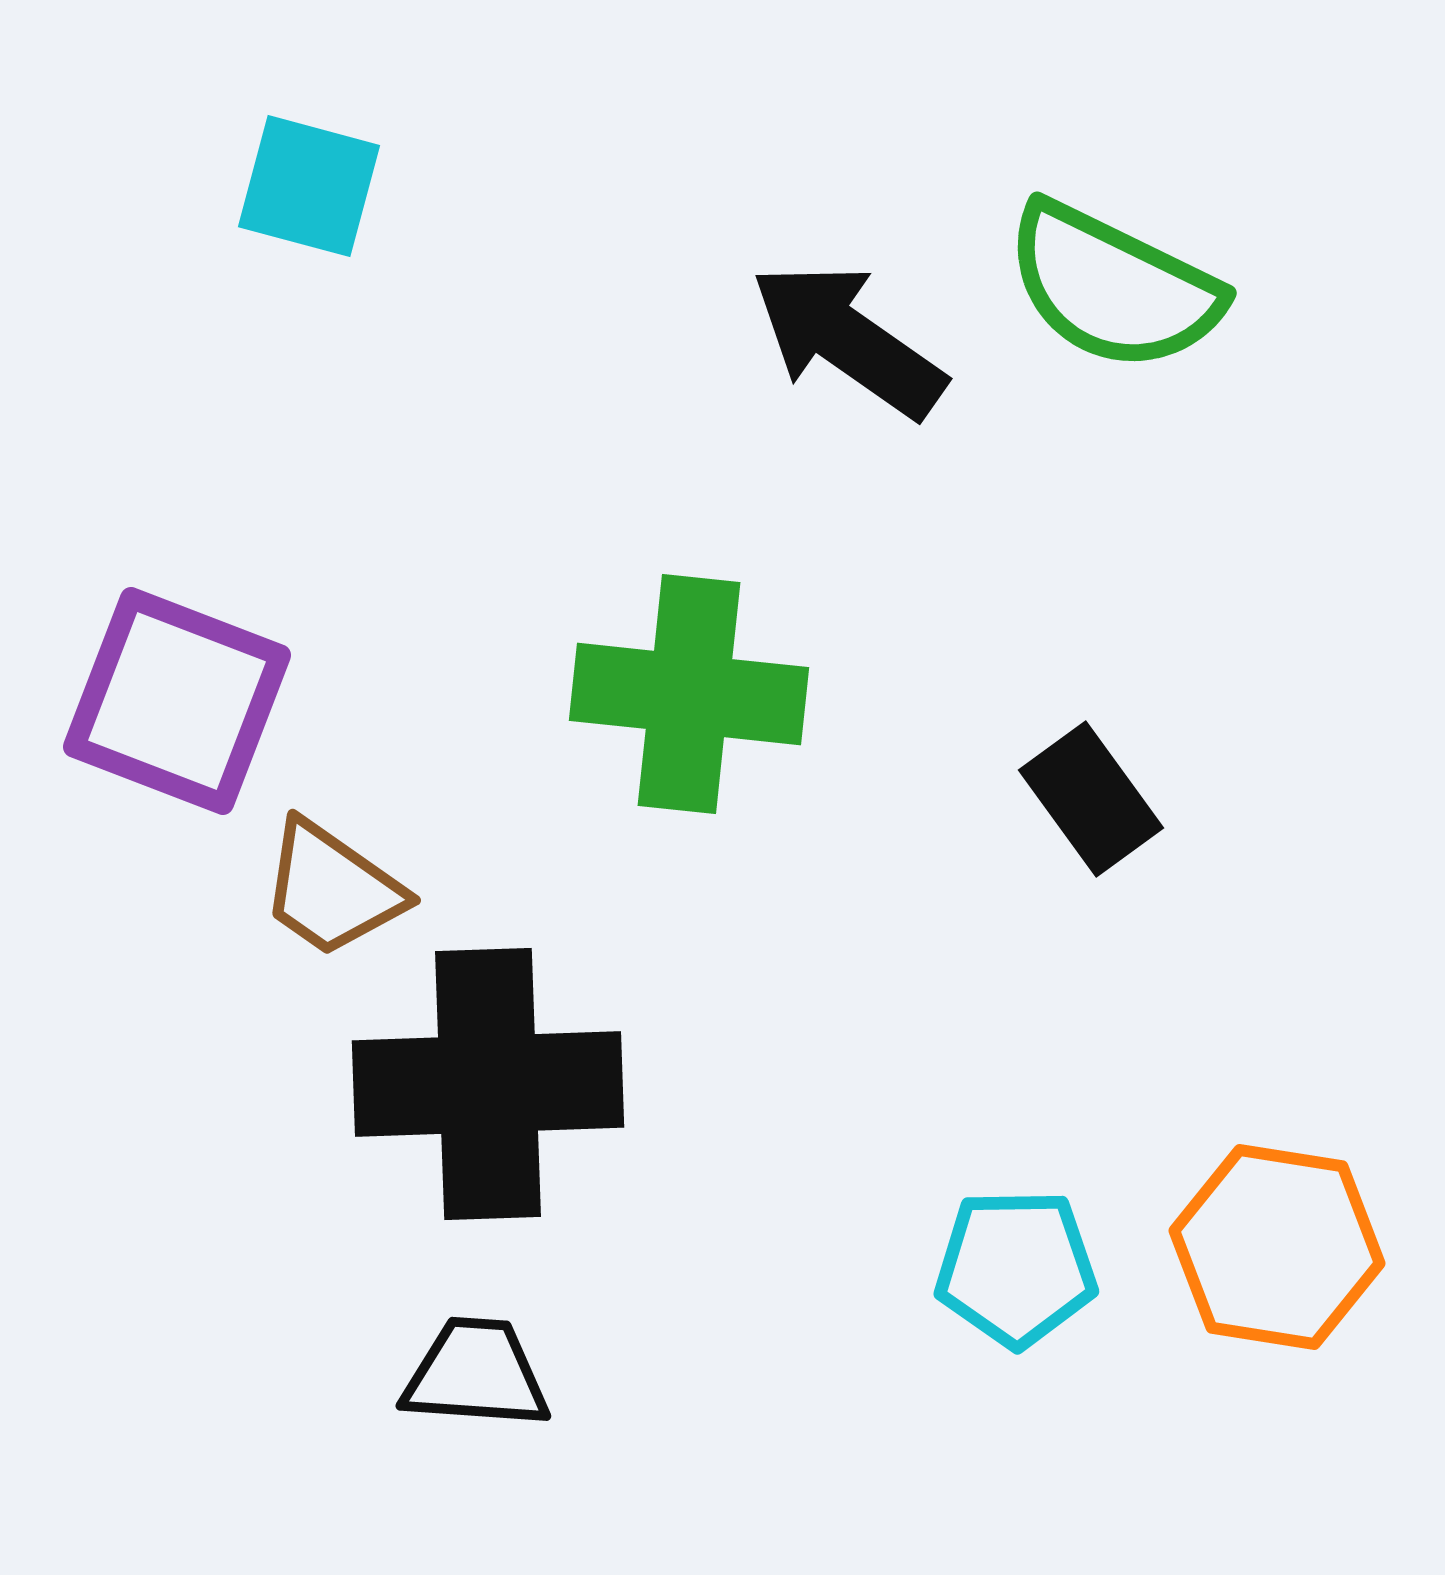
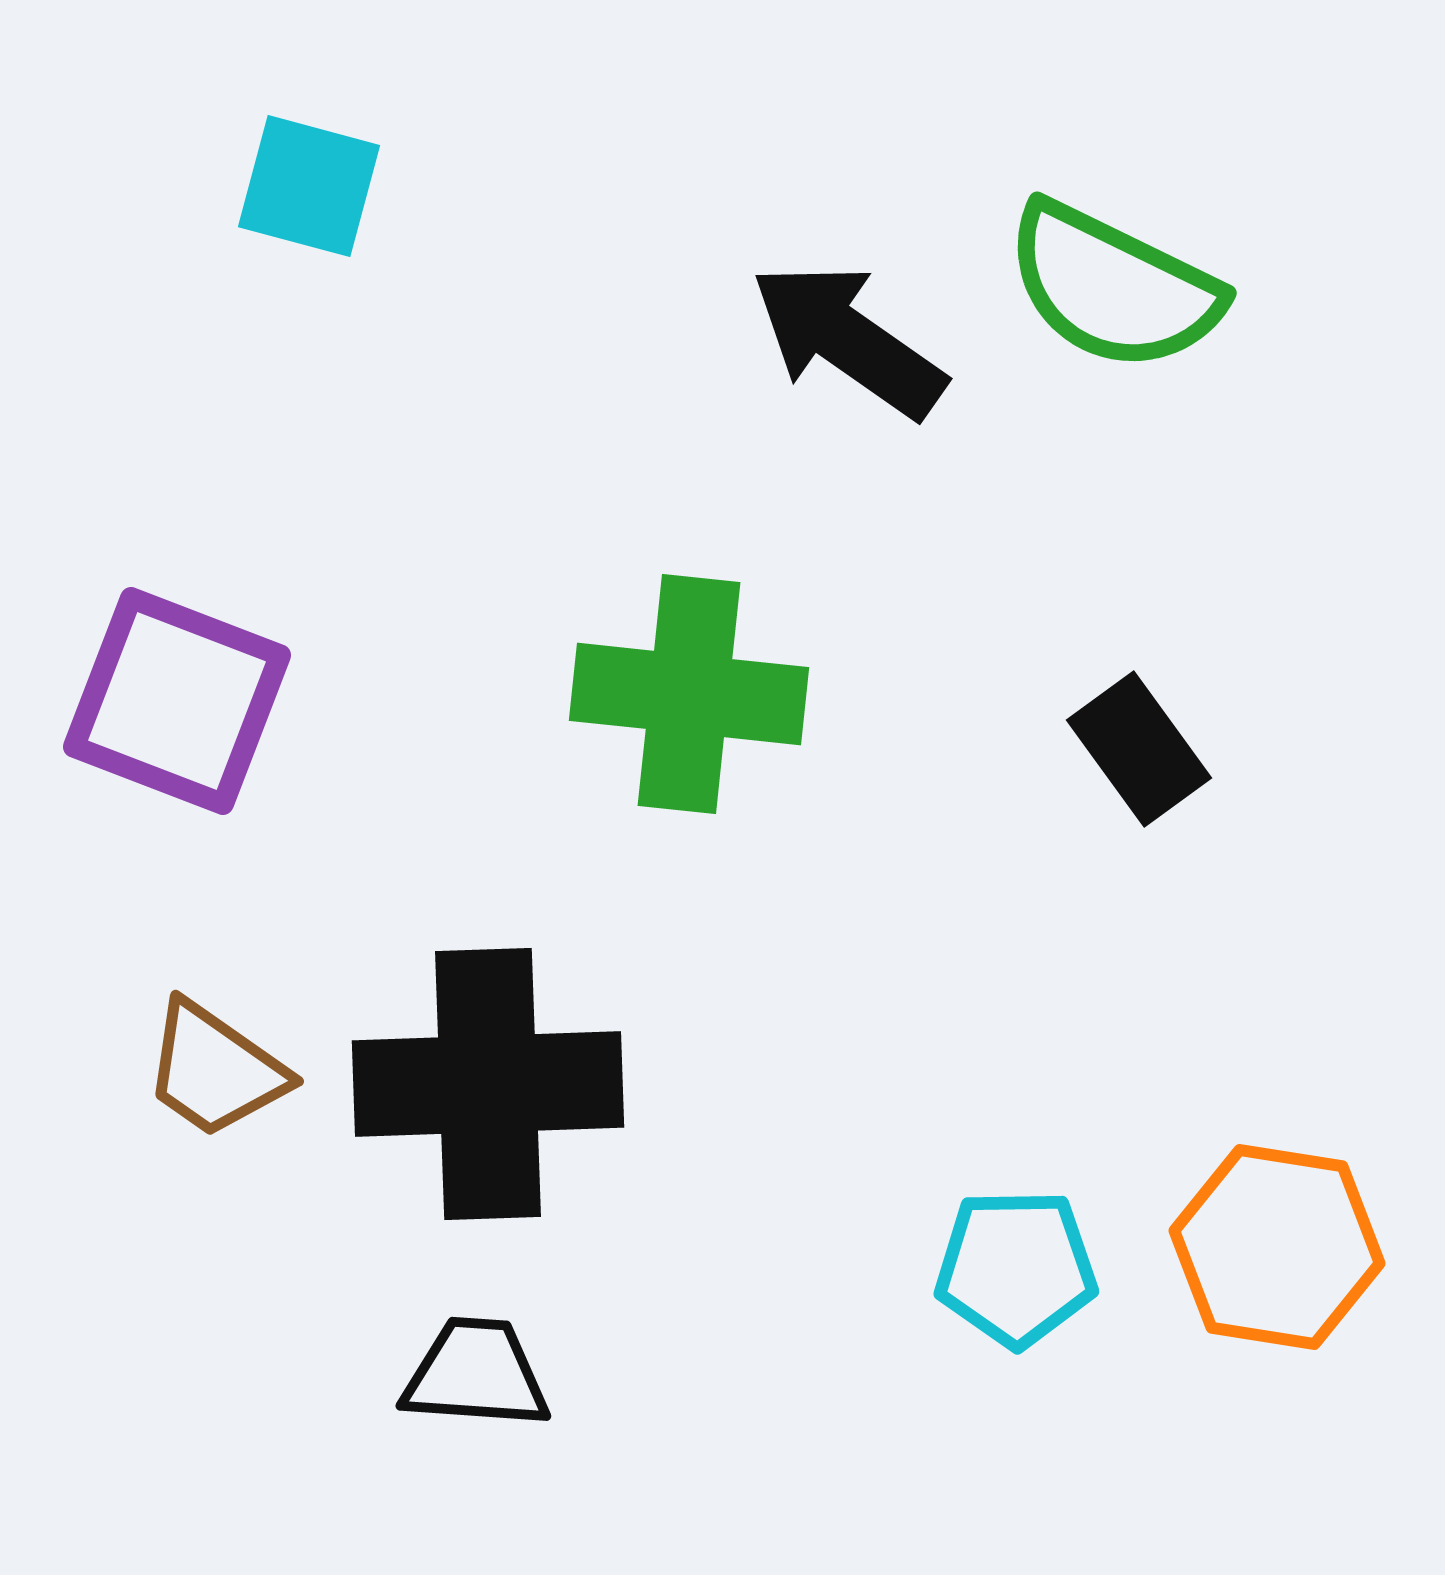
black rectangle: moved 48 px right, 50 px up
brown trapezoid: moved 117 px left, 181 px down
